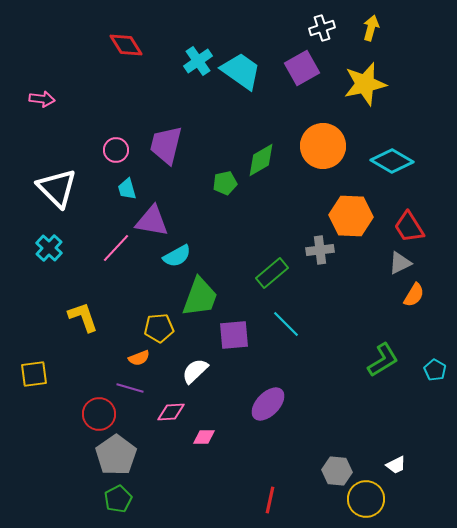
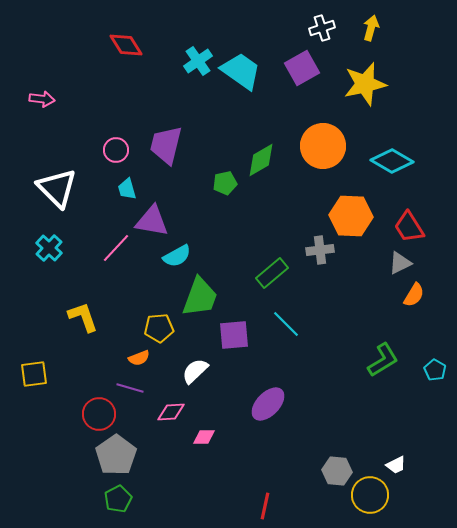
yellow circle at (366, 499): moved 4 px right, 4 px up
red line at (270, 500): moved 5 px left, 6 px down
